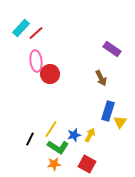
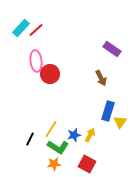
red line: moved 3 px up
